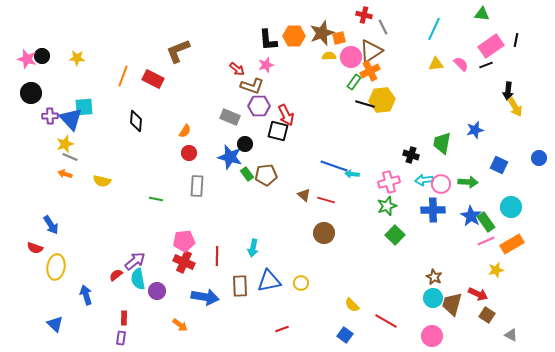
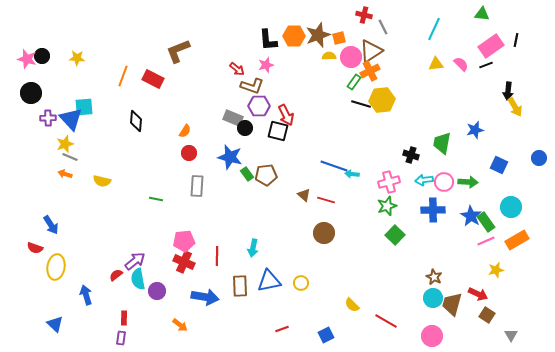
brown star at (322, 33): moved 4 px left, 2 px down
black line at (365, 104): moved 4 px left
purple cross at (50, 116): moved 2 px left, 2 px down
gray rectangle at (230, 117): moved 3 px right, 1 px down
black circle at (245, 144): moved 16 px up
pink circle at (441, 184): moved 3 px right, 2 px up
orange rectangle at (512, 244): moved 5 px right, 4 px up
blue square at (345, 335): moved 19 px left; rotated 28 degrees clockwise
gray triangle at (511, 335): rotated 32 degrees clockwise
